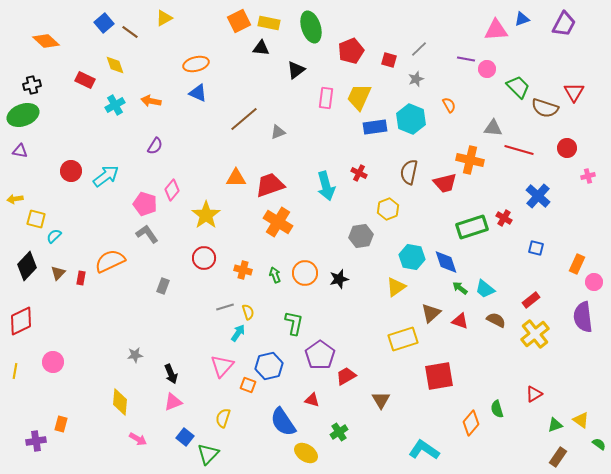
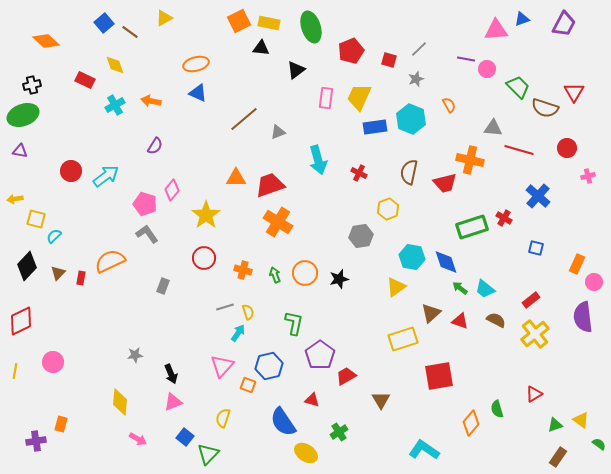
cyan arrow at (326, 186): moved 8 px left, 26 px up
